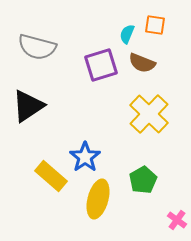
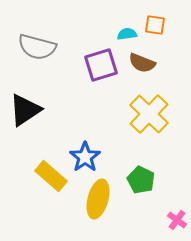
cyan semicircle: rotated 60 degrees clockwise
black triangle: moved 3 px left, 4 px down
green pentagon: moved 2 px left; rotated 16 degrees counterclockwise
